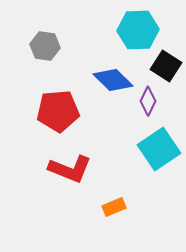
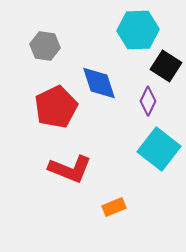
blue diamond: moved 14 px left, 3 px down; rotated 27 degrees clockwise
red pentagon: moved 2 px left, 4 px up; rotated 21 degrees counterclockwise
cyan square: rotated 18 degrees counterclockwise
